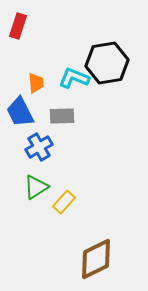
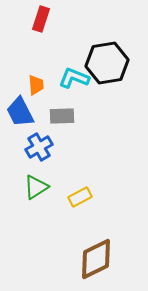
red rectangle: moved 23 px right, 7 px up
orange trapezoid: moved 2 px down
yellow rectangle: moved 16 px right, 5 px up; rotated 20 degrees clockwise
